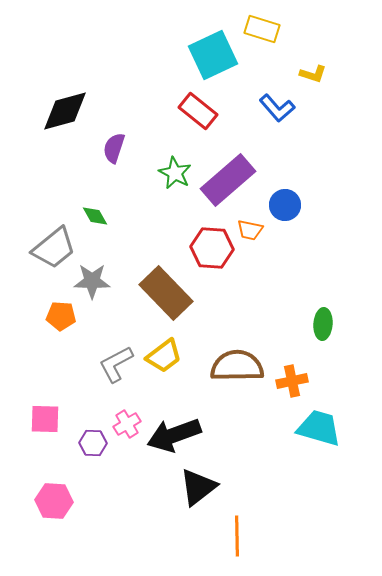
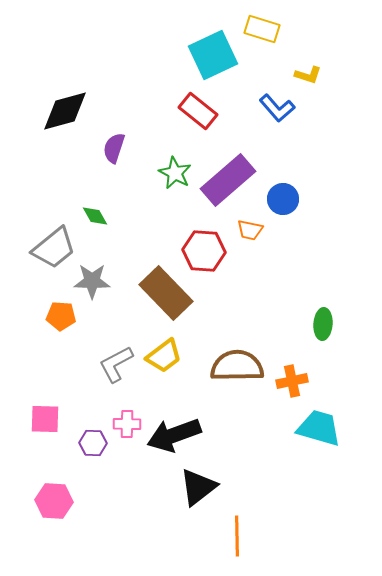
yellow L-shape: moved 5 px left, 1 px down
blue circle: moved 2 px left, 6 px up
red hexagon: moved 8 px left, 3 px down
pink cross: rotated 32 degrees clockwise
